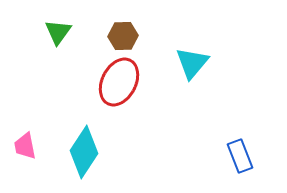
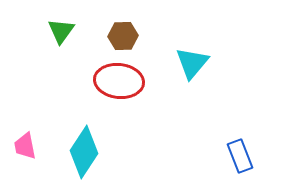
green triangle: moved 3 px right, 1 px up
red ellipse: moved 1 px up; rotated 69 degrees clockwise
